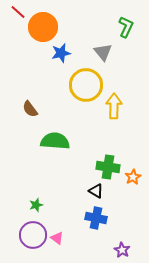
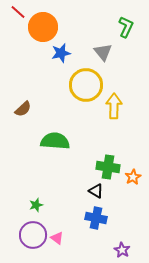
brown semicircle: moved 7 px left; rotated 96 degrees counterclockwise
